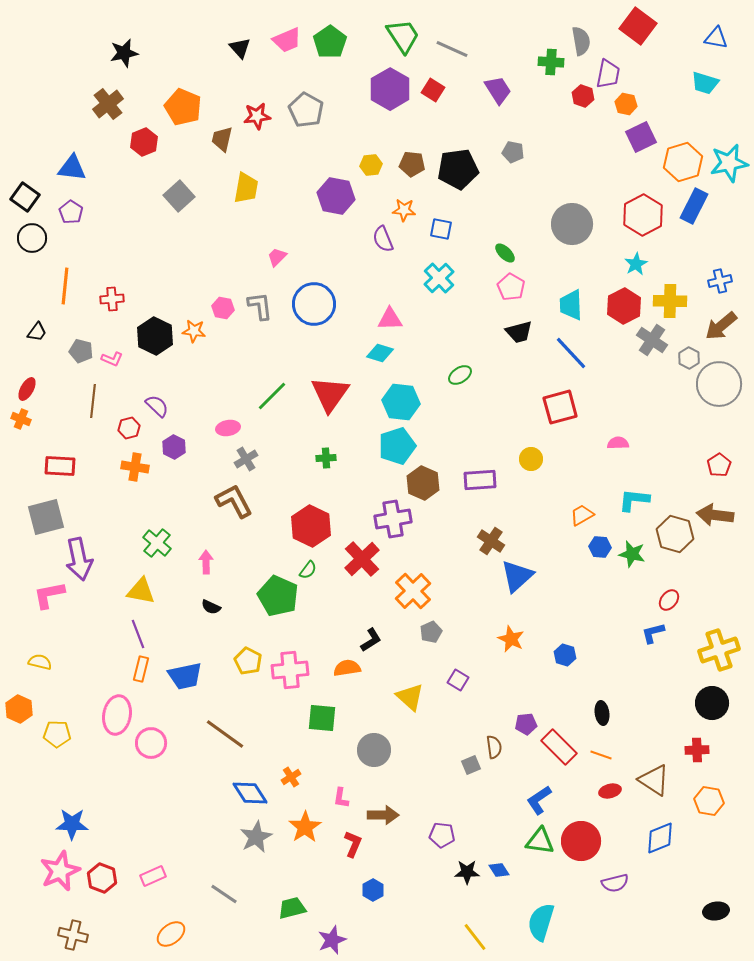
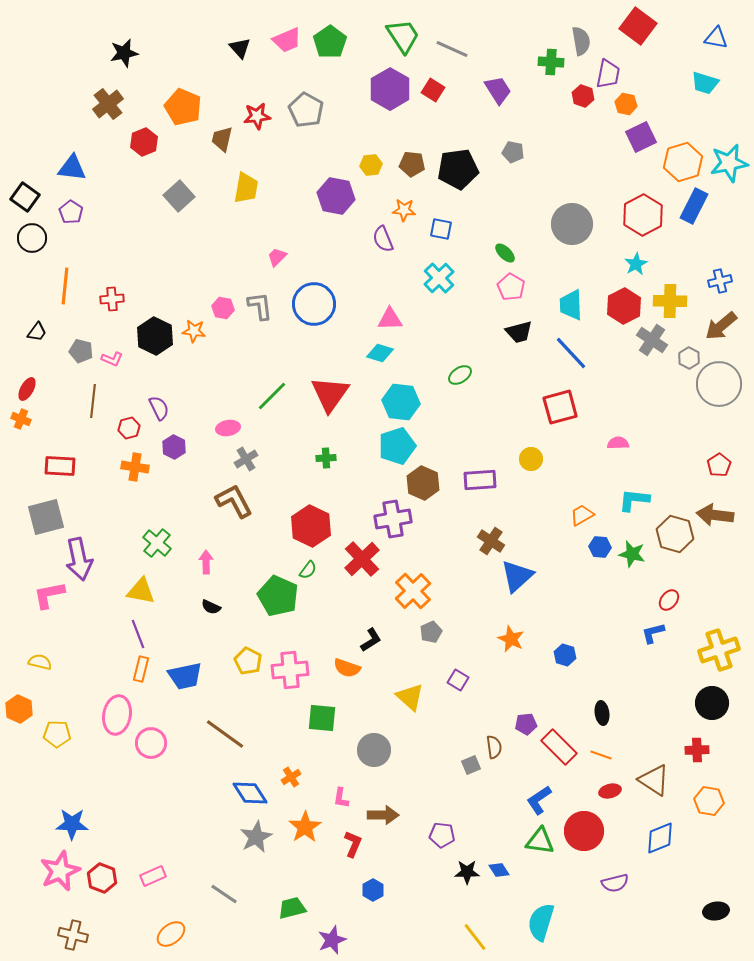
purple semicircle at (157, 406): moved 2 px right, 2 px down; rotated 20 degrees clockwise
orange semicircle at (347, 668): rotated 152 degrees counterclockwise
red circle at (581, 841): moved 3 px right, 10 px up
